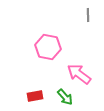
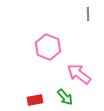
gray line: moved 1 px up
pink hexagon: rotated 10 degrees clockwise
red rectangle: moved 4 px down
